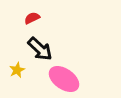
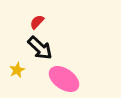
red semicircle: moved 5 px right, 4 px down; rotated 21 degrees counterclockwise
black arrow: moved 1 px up
